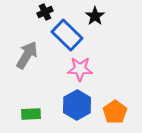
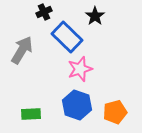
black cross: moved 1 px left
blue rectangle: moved 2 px down
gray arrow: moved 5 px left, 5 px up
pink star: rotated 20 degrees counterclockwise
blue hexagon: rotated 12 degrees counterclockwise
orange pentagon: rotated 20 degrees clockwise
